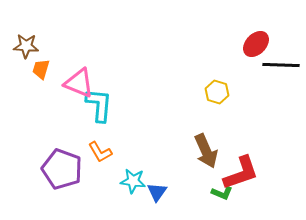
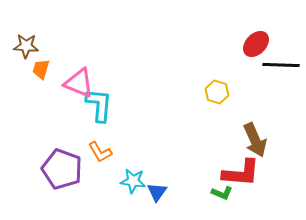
brown arrow: moved 49 px right, 11 px up
red L-shape: rotated 24 degrees clockwise
